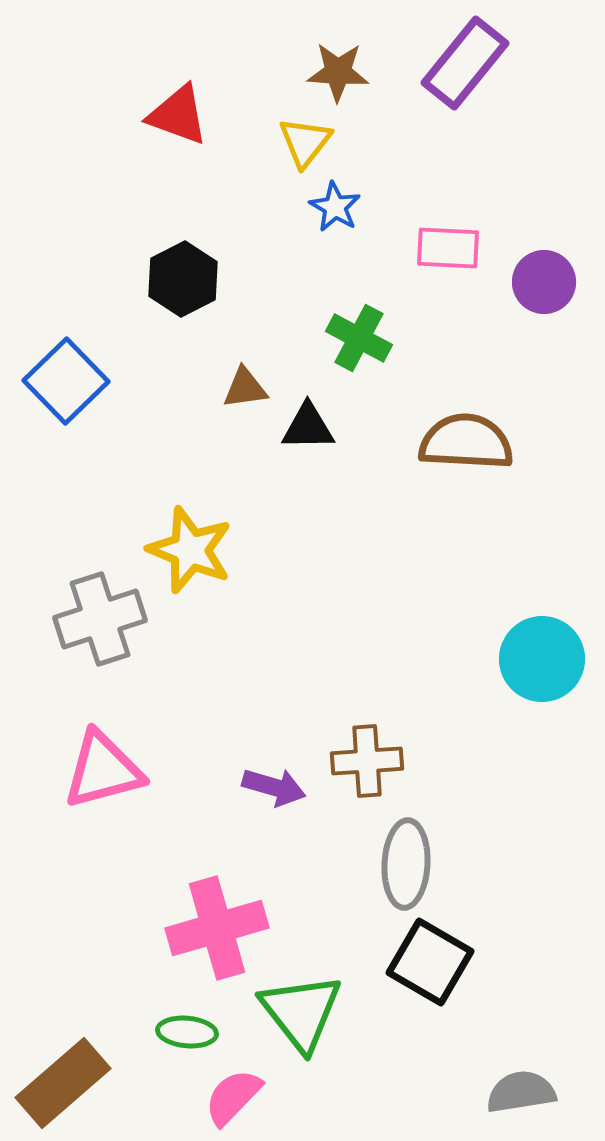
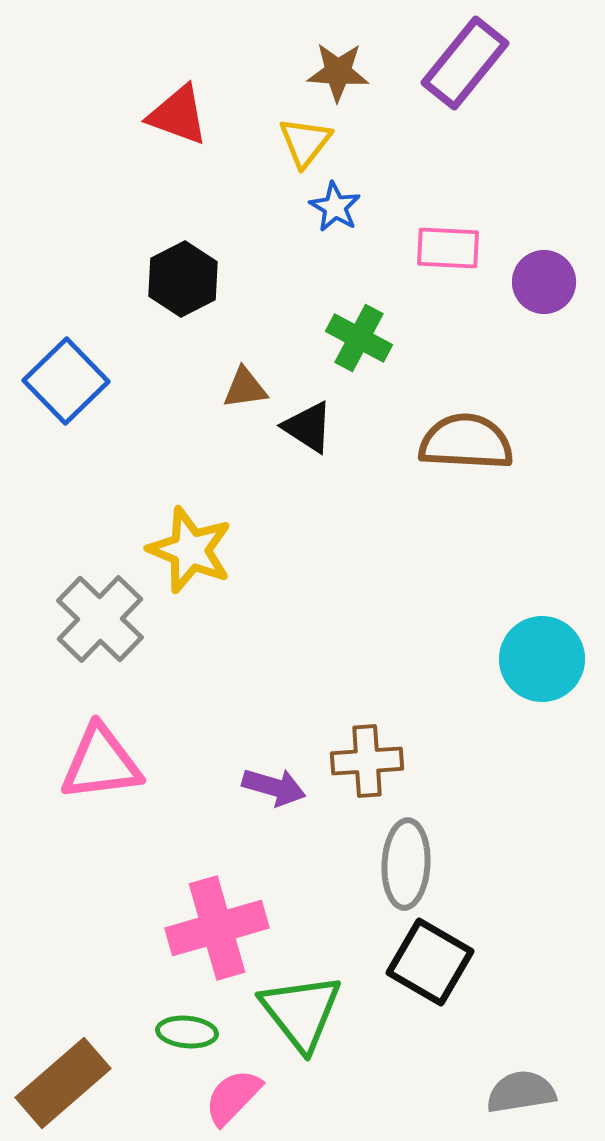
black triangle: rotated 34 degrees clockwise
gray cross: rotated 28 degrees counterclockwise
pink triangle: moved 2 px left, 7 px up; rotated 8 degrees clockwise
